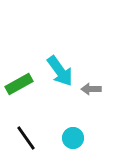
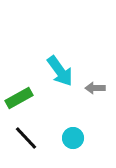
green rectangle: moved 14 px down
gray arrow: moved 4 px right, 1 px up
black line: rotated 8 degrees counterclockwise
